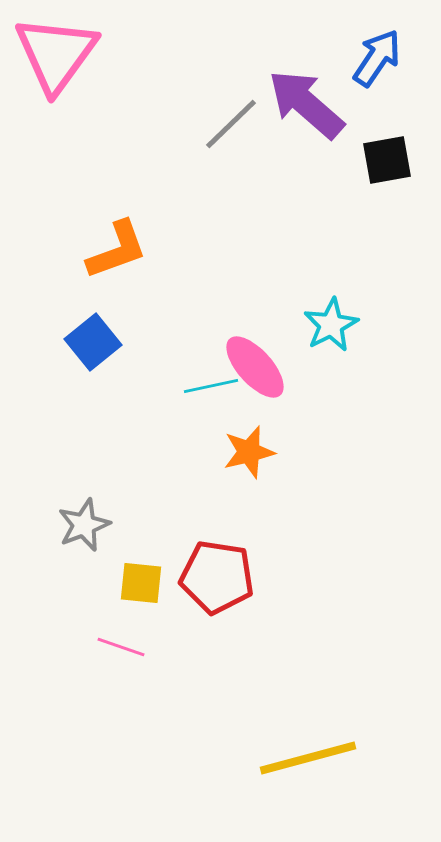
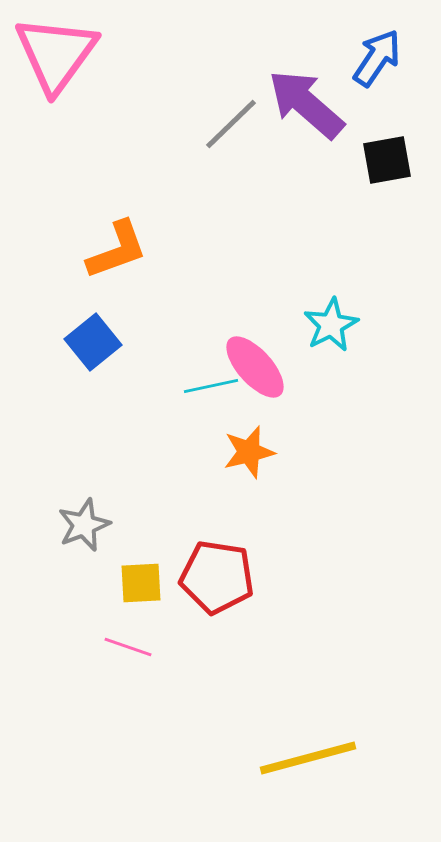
yellow square: rotated 9 degrees counterclockwise
pink line: moved 7 px right
